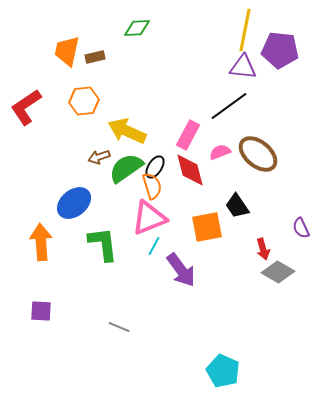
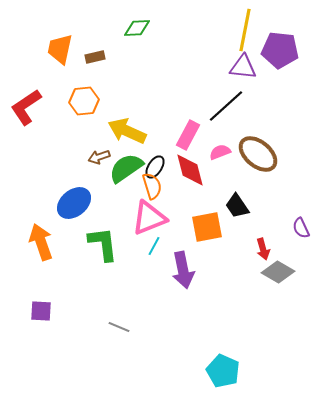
orange trapezoid: moved 7 px left, 2 px up
black line: moved 3 px left; rotated 6 degrees counterclockwise
orange arrow: rotated 15 degrees counterclockwise
purple arrow: moved 2 px right; rotated 24 degrees clockwise
